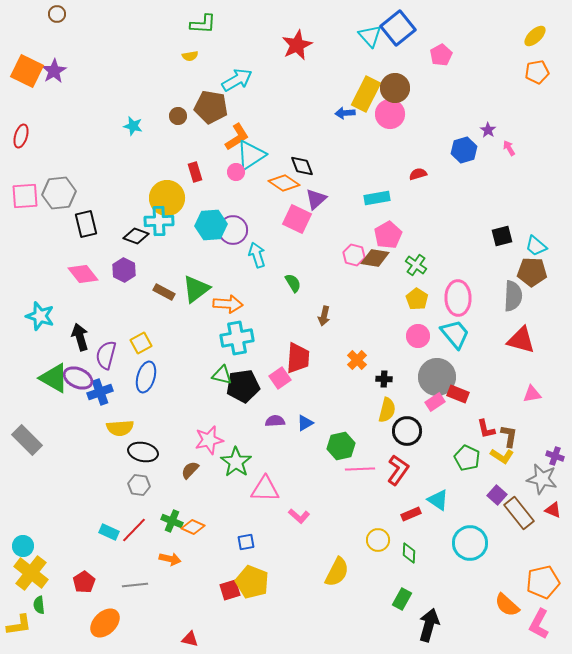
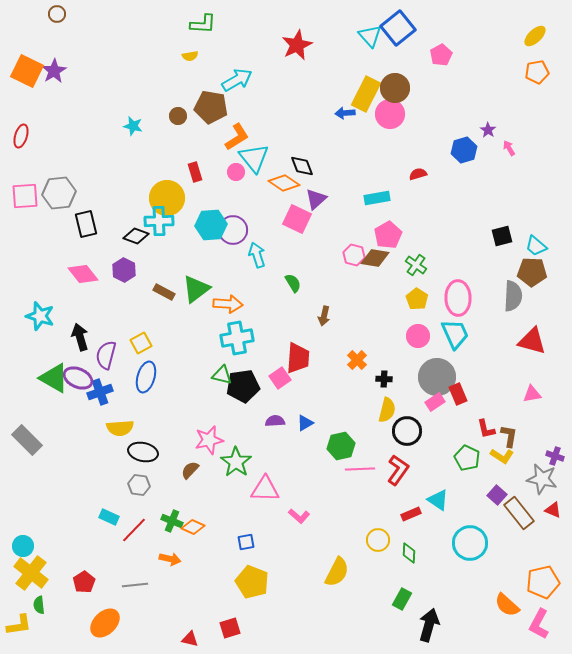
cyan triangle at (251, 155): moved 3 px right, 3 px down; rotated 36 degrees counterclockwise
cyan trapezoid at (455, 334): rotated 16 degrees clockwise
red triangle at (521, 340): moved 11 px right, 1 px down
red rectangle at (458, 394): rotated 45 degrees clockwise
cyan rectangle at (109, 532): moved 15 px up
red square at (230, 590): moved 38 px down
